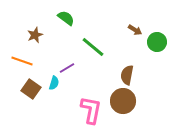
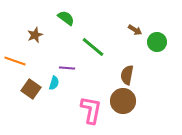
orange line: moved 7 px left
purple line: rotated 35 degrees clockwise
